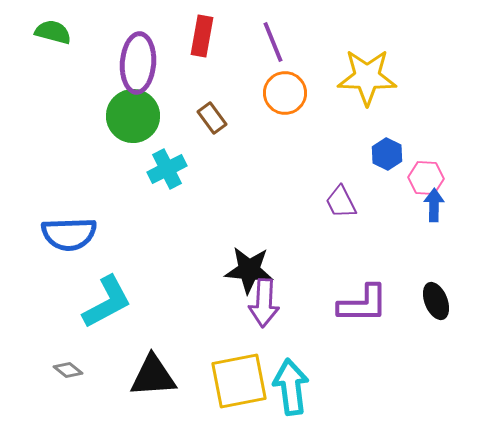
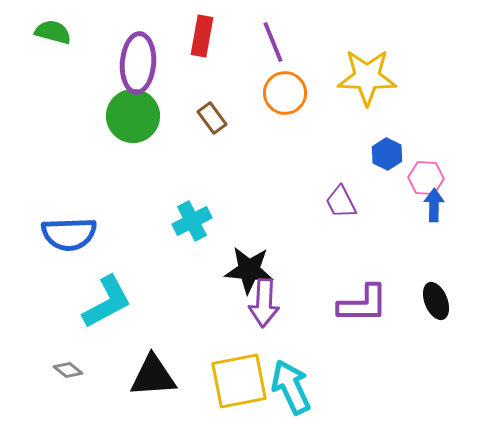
cyan cross: moved 25 px right, 52 px down
cyan arrow: rotated 18 degrees counterclockwise
